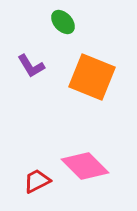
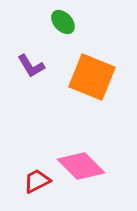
pink diamond: moved 4 px left
